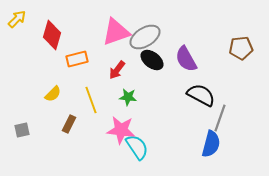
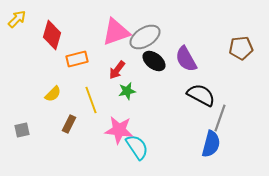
black ellipse: moved 2 px right, 1 px down
green star: moved 1 px left, 6 px up; rotated 18 degrees counterclockwise
pink star: moved 2 px left
